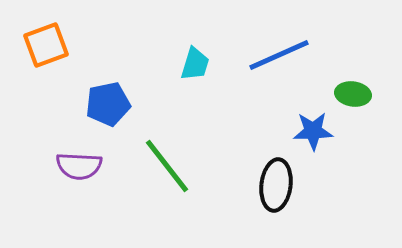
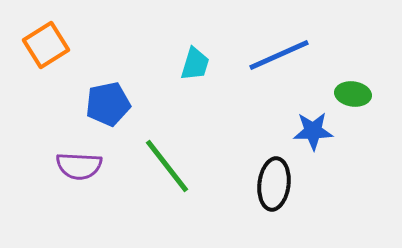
orange square: rotated 12 degrees counterclockwise
black ellipse: moved 2 px left, 1 px up
